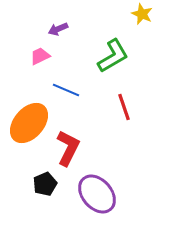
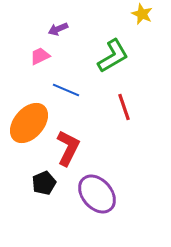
black pentagon: moved 1 px left, 1 px up
